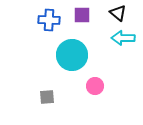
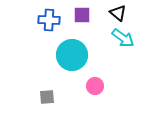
cyan arrow: rotated 145 degrees counterclockwise
